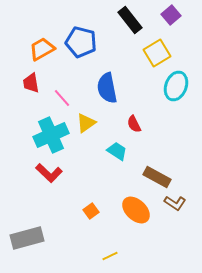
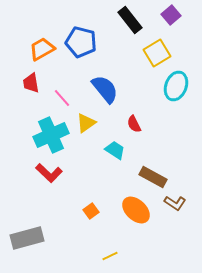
blue semicircle: moved 2 px left, 1 px down; rotated 152 degrees clockwise
cyan trapezoid: moved 2 px left, 1 px up
brown rectangle: moved 4 px left
